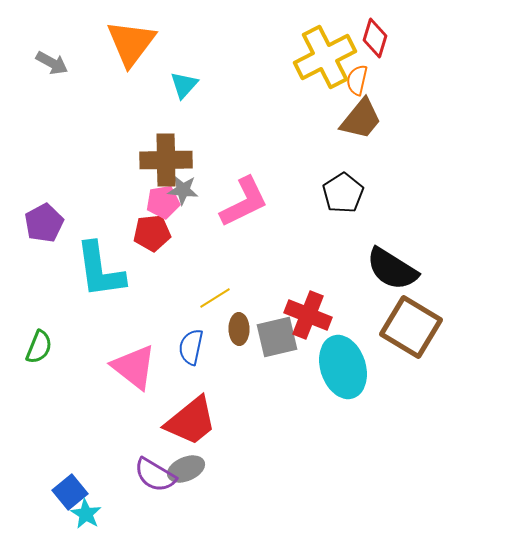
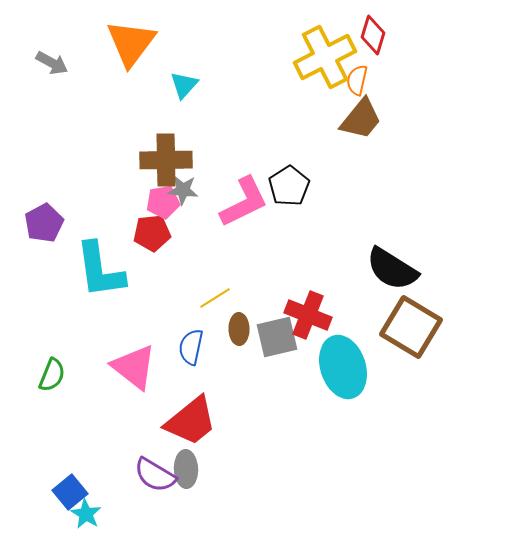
red diamond: moved 2 px left, 3 px up
black pentagon: moved 54 px left, 7 px up
green semicircle: moved 13 px right, 28 px down
gray ellipse: rotated 69 degrees counterclockwise
